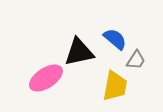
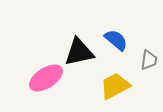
blue semicircle: moved 1 px right, 1 px down
gray trapezoid: moved 13 px right; rotated 25 degrees counterclockwise
yellow trapezoid: rotated 128 degrees counterclockwise
